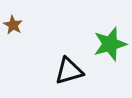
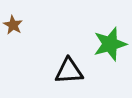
black triangle: rotated 12 degrees clockwise
